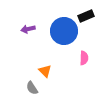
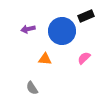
blue circle: moved 2 px left
pink semicircle: rotated 136 degrees counterclockwise
orange triangle: moved 12 px up; rotated 40 degrees counterclockwise
